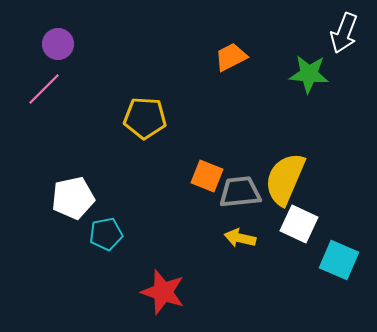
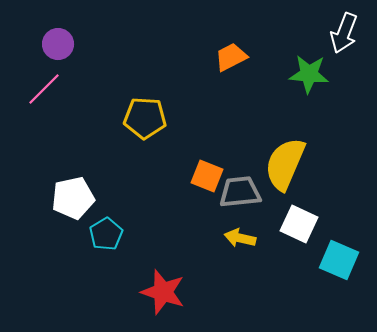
yellow semicircle: moved 15 px up
cyan pentagon: rotated 20 degrees counterclockwise
